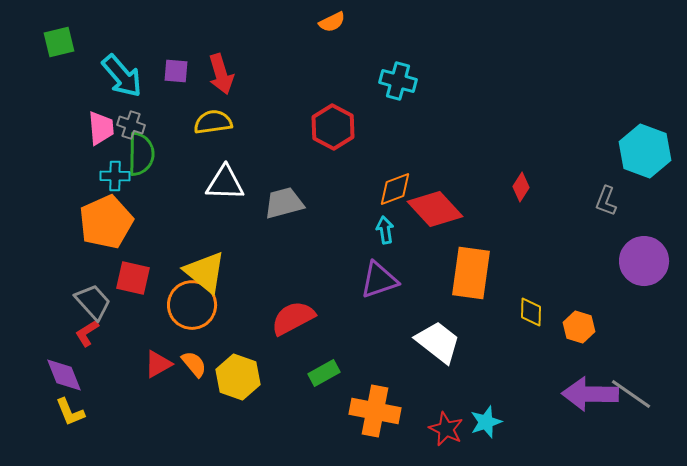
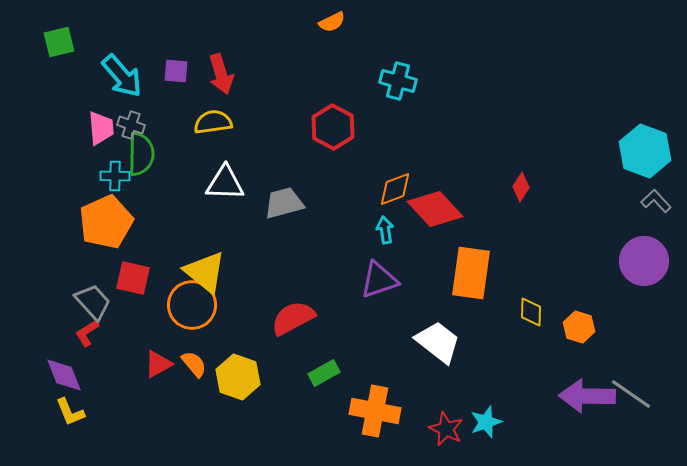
gray L-shape at (606, 201): moved 50 px right; rotated 116 degrees clockwise
purple arrow at (590, 394): moved 3 px left, 2 px down
